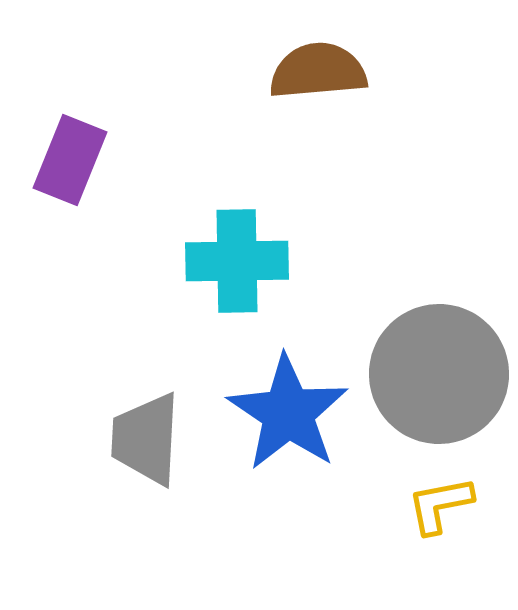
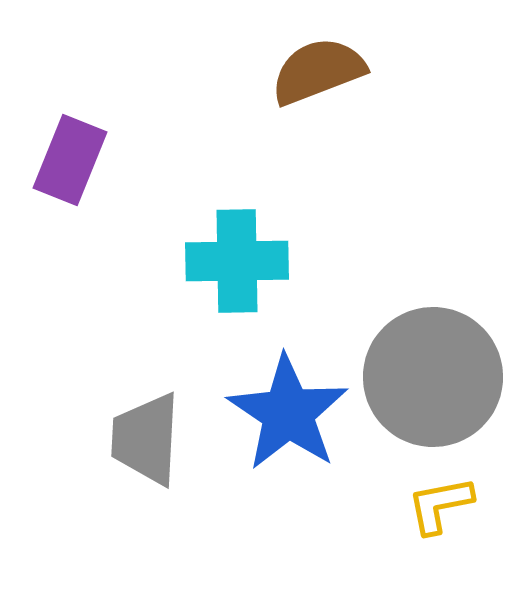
brown semicircle: rotated 16 degrees counterclockwise
gray circle: moved 6 px left, 3 px down
